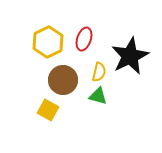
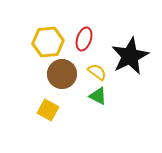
yellow hexagon: rotated 20 degrees clockwise
yellow semicircle: moved 2 px left; rotated 66 degrees counterclockwise
brown circle: moved 1 px left, 6 px up
green triangle: rotated 12 degrees clockwise
